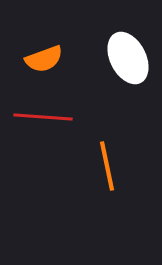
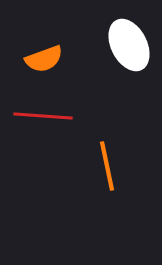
white ellipse: moved 1 px right, 13 px up
red line: moved 1 px up
